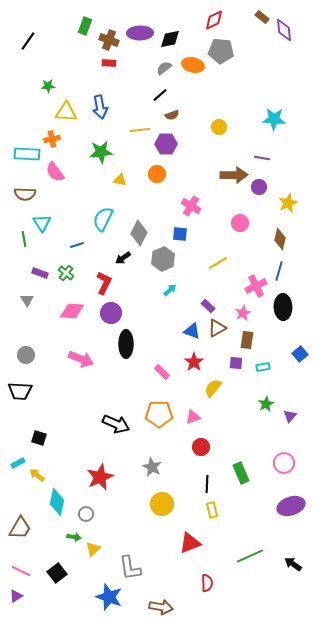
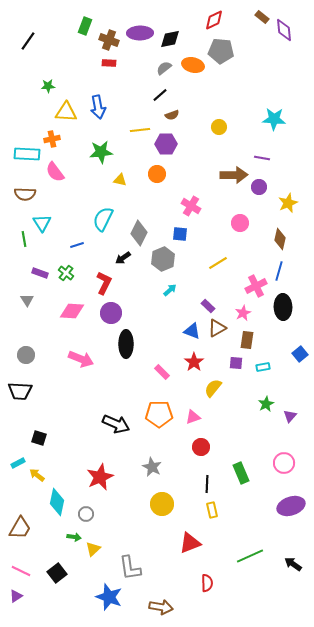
blue arrow at (100, 107): moved 2 px left
